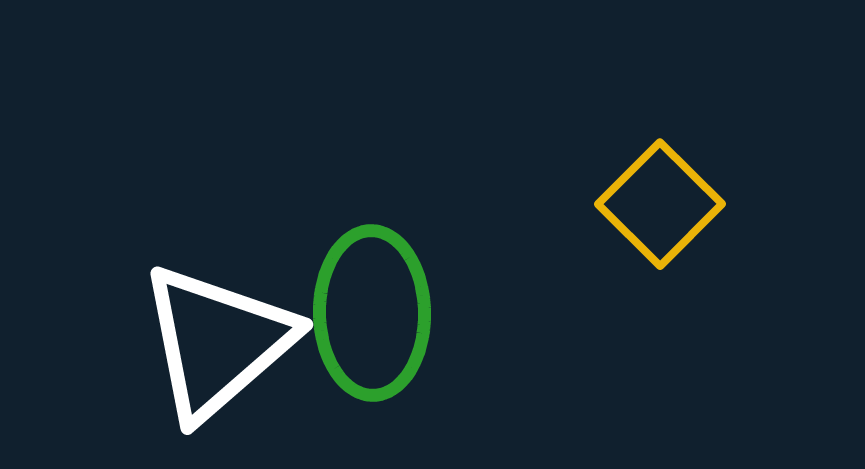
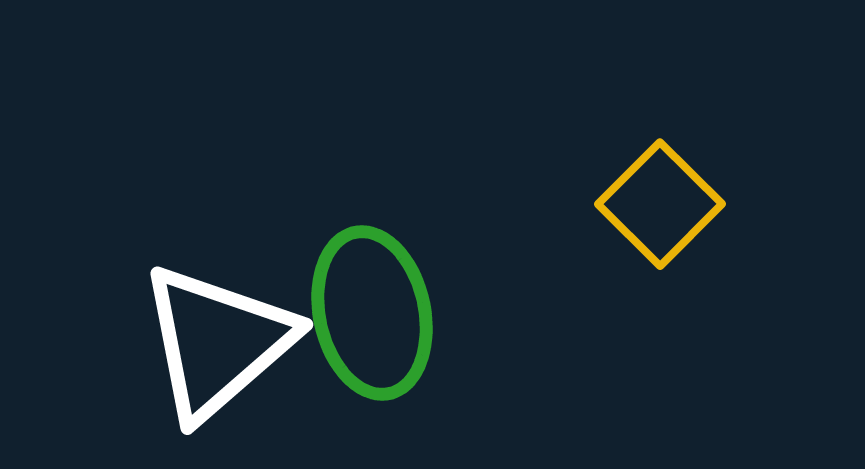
green ellipse: rotated 11 degrees counterclockwise
